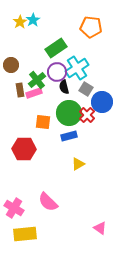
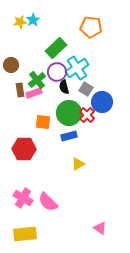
yellow star: rotated 24 degrees clockwise
green rectangle: rotated 10 degrees counterclockwise
pink cross: moved 9 px right, 10 px up
